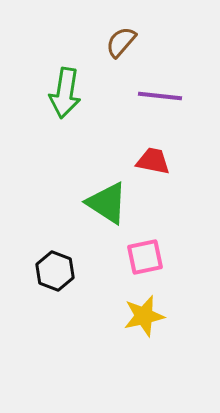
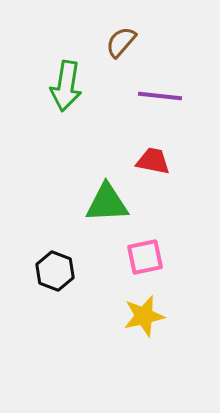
green arrow: moved 1 px right, 7 px up
green triangle: rotated 36 degrees counterclockwise
